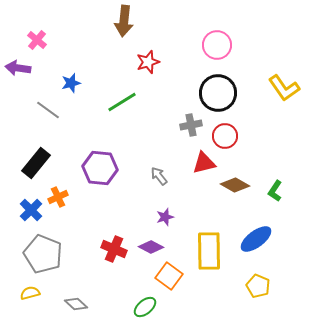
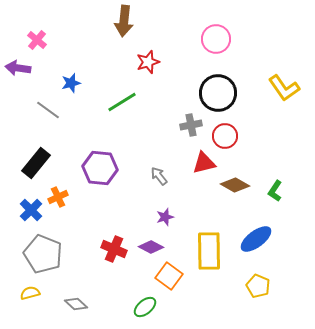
pink circle: moved 1 px left, 6 px up
